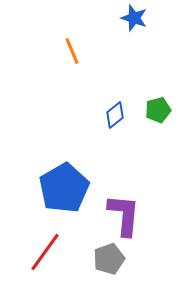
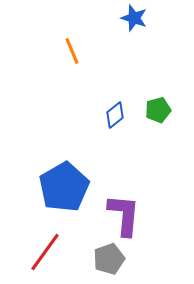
blue pentagon: moved 1 px up
